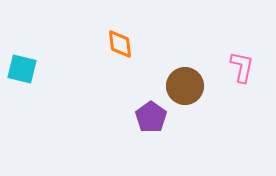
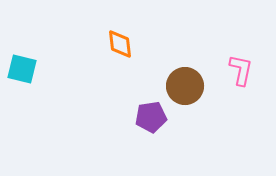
pink L-shape: moved 1 px left, 3 px down
purple pentagon: rotated 28 degrees clockwise
